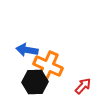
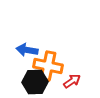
orange cross: rotated 12 degrees counterclockwise
red arrow: moved 11 px left, 5 px up; rotated 12 degrees clockwise
